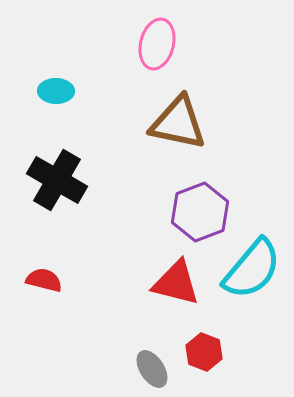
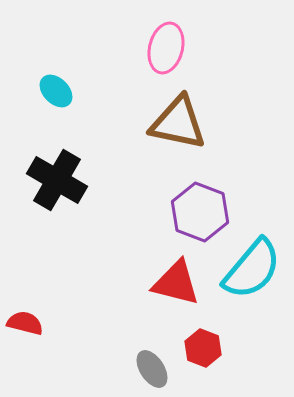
pink ellipse: moved 9 px right, 4 px down
cyan ellipse: rotated 44 degrees clockwise
purple hexagon: rotated 18 degrees counterclockwise
red semicircle: moved 19 px left, 43 px down
red hexagon: moved 1 px left, 4 px up
